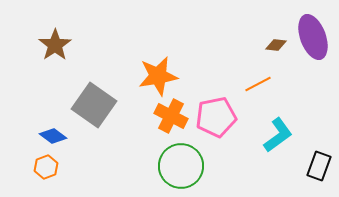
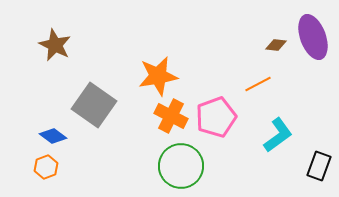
brown star: rotated 12 degrees counterclockwise
pink pentagon: rotated 9 degrees counterclockwise
